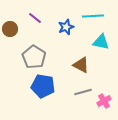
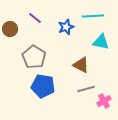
gray line: moved 3 px right, 3 px up
